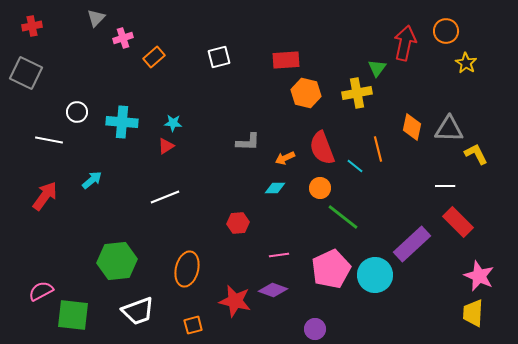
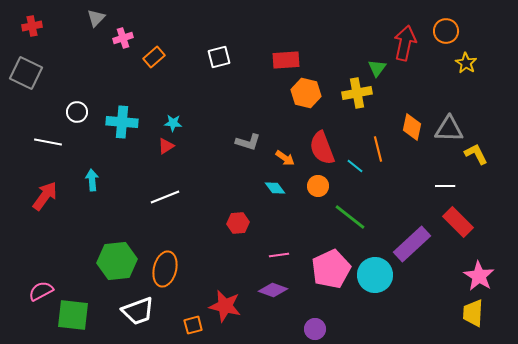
white line at (49, 140): moved 1 px left, 2 px down
gray L-shape at (248, 142): rotated 15 degrees clockwise
orange arrow at (285, 158): rotated 120 degrees counterclockwise
cyan arrow at (92, 180): rotated 55 degrees counterclockwise
cyan diamond at (275, 188): rotated 55 degrees clockwise
orange circle at (320, 188): moved 2 px left, 2 px up
green line at (343, 217): moved 7 px right
orange ellipse at (187, 269): moved 22 px left
pink star at (479, 276): rotated 8 degrees clockwise
red star at (235, 301): moved 10 px left, 5 px down
